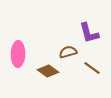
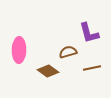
pink ellipse: moved 1 px right, 4 px up
brown line: rotated 48 degrees counterclockwise
